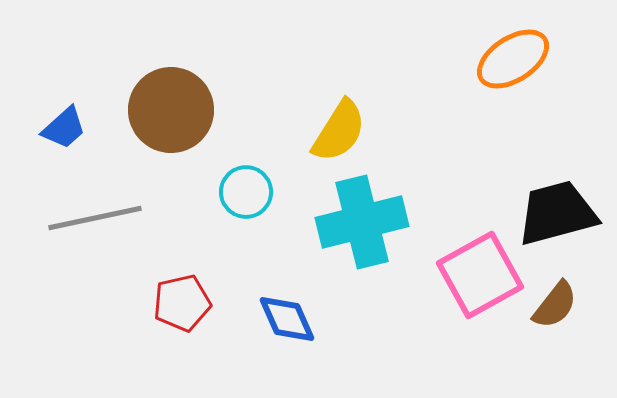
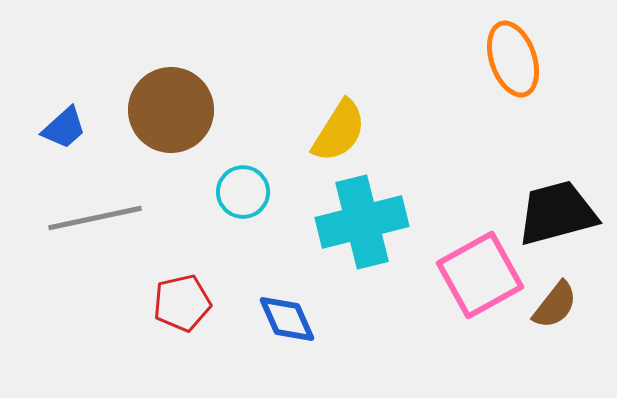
orange ellipse: rotated 76 degrees counterclockwise
cyan circle: moved 3 px left
